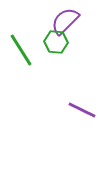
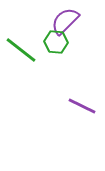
green line: rotated 20 degrees counterclockwise
purple line: moved 4 px up
